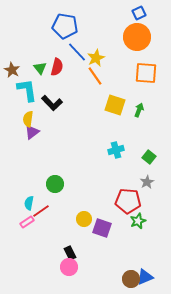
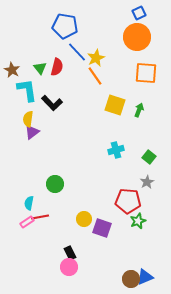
red line: moved 1 px left, 6 px down; rotated 24 degrees clockwise
